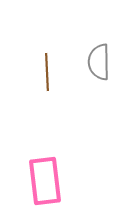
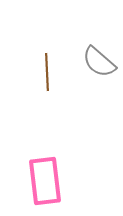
gray semicircle: rotated 48 degrees counterclockwise
